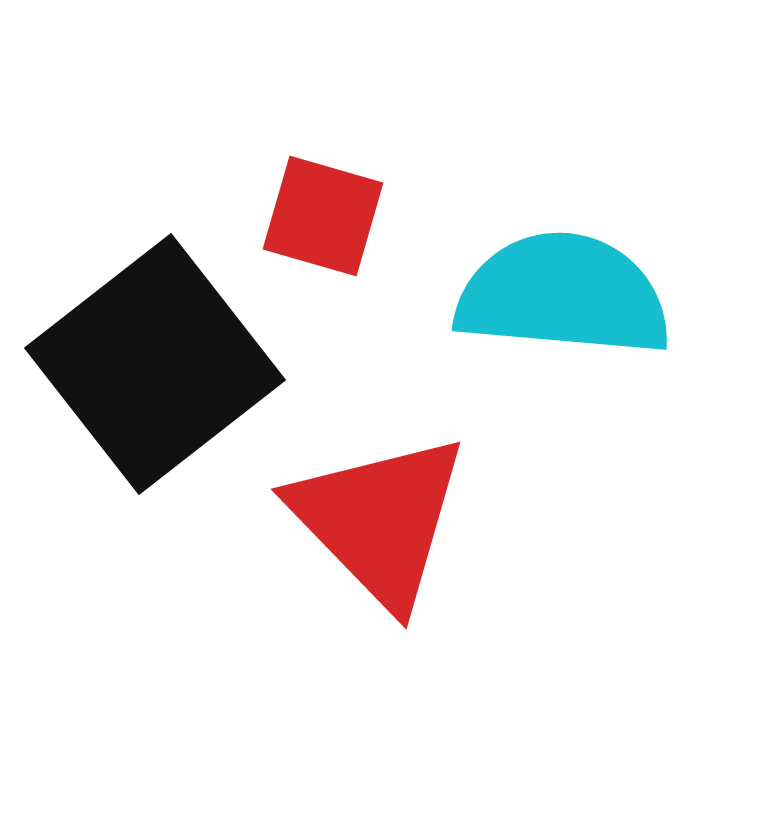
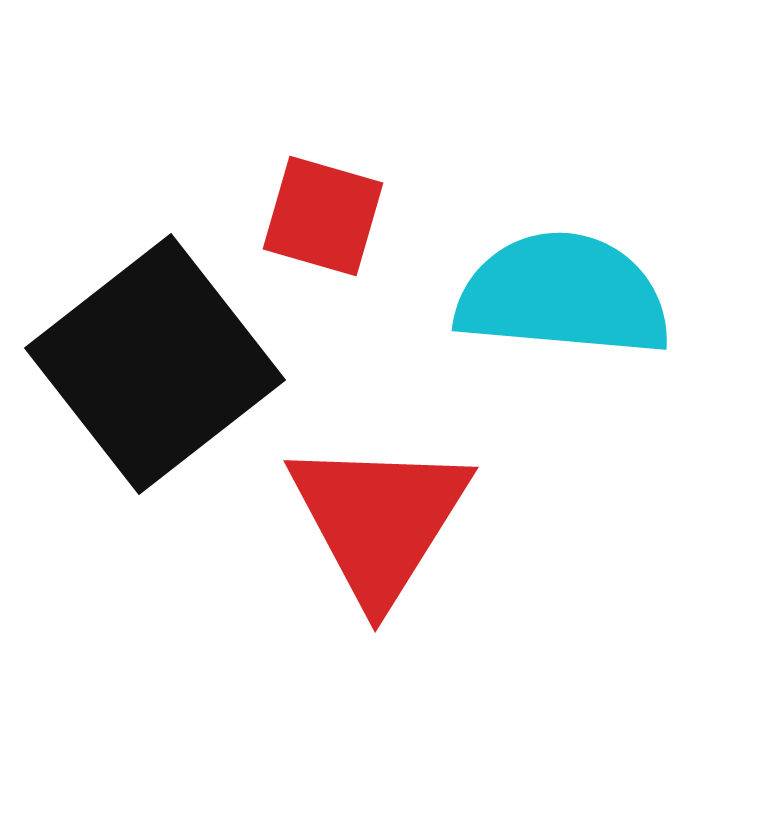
red triangle: rotated 16 degrees clockwise
